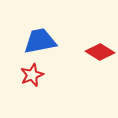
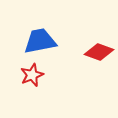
red diamond: moved 1 px left; rotated 12 degrees counterclockwise
